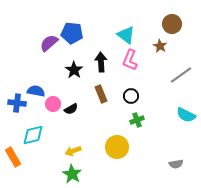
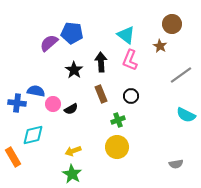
green cross: moved 19 px left
